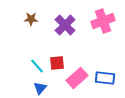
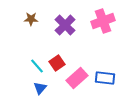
red square: rotated 28 degrees counterclockwise
